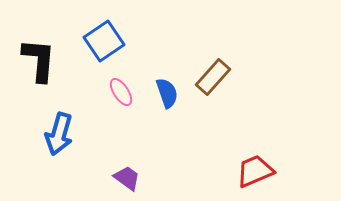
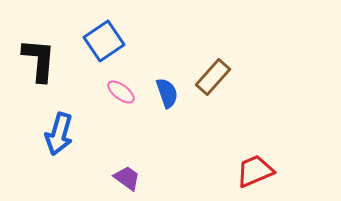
pink ellipse: rotated 20 degrees counterclockwise
